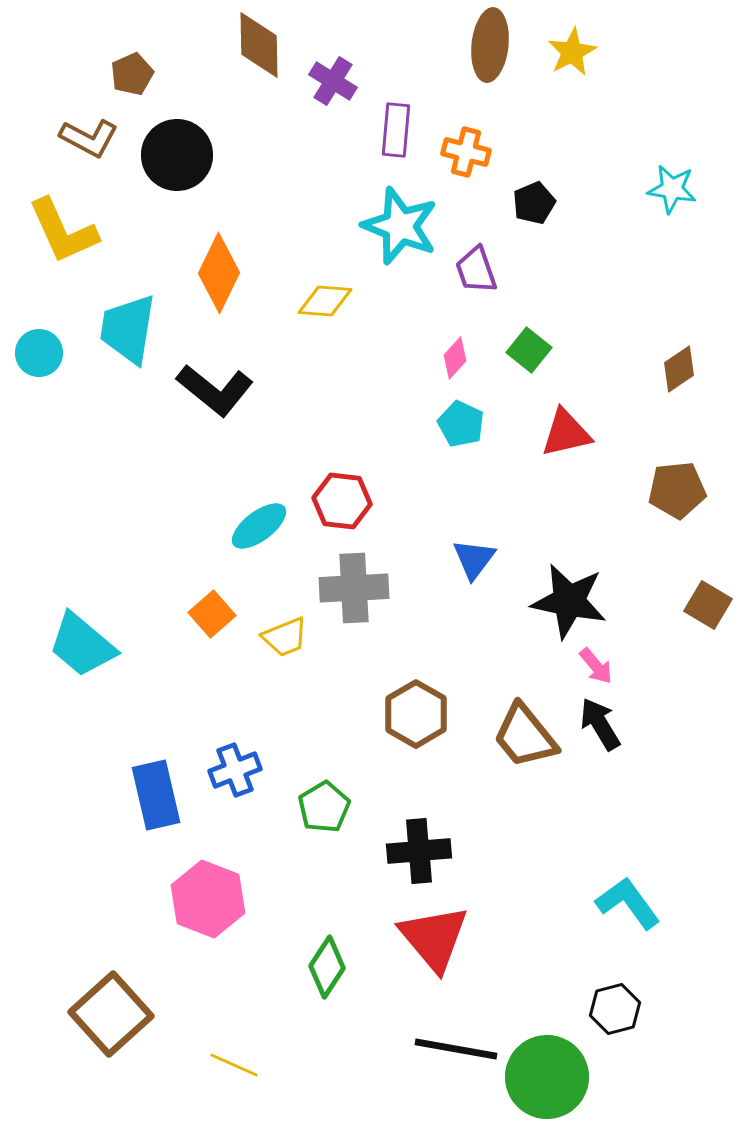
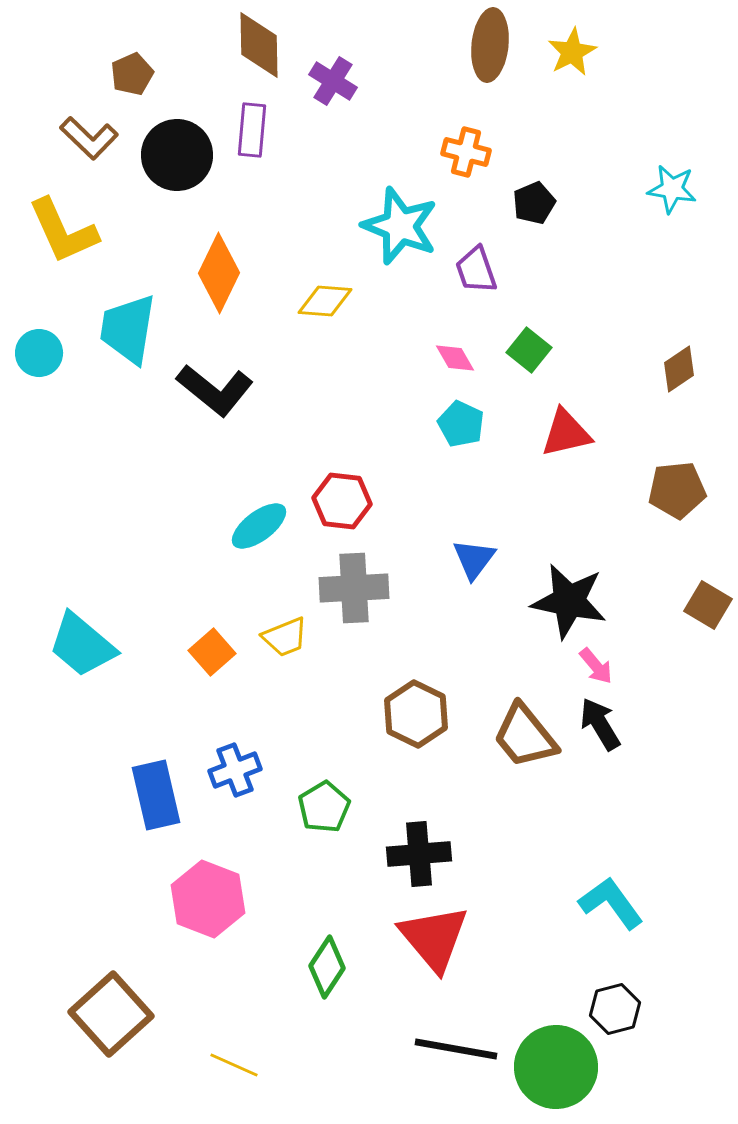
purple rectangle at (396, 130): moved 144 px left
brown L-shape at (89, 138): rotated 16 degrees clockwise
pink diamond at (455, 358): rotated 72 degrees counterclockwise
orange square at (212, 614): moved 38 px down
brown hexagon at (416, 714): rotated 4 degrees counterclockwise
black cross at (419, 851): moved 3 px down
cyan L-shape at (628, 903): moved 17 px left
green circle at (547, 1077): moved 9 px right, 10 px up
